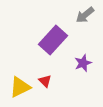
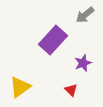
red triangle: moved 26 px right, 9 px down
yellow triangle: rotated 10 degrees counterclockwise
